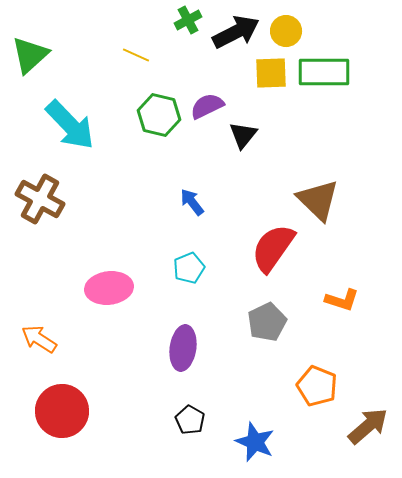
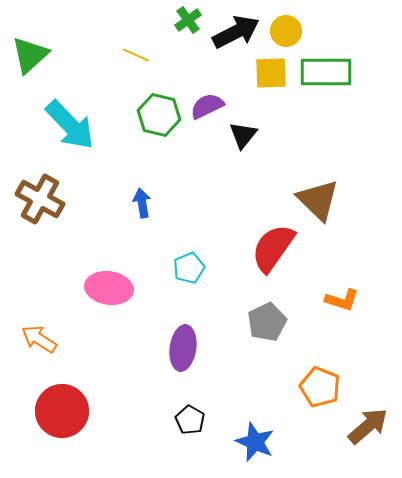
green cross: rotated 8 degrees counterclockwise
green rectangle: moved 2 px right
blue arrow: moved 50 px left, 1 px down; rotated 28 degrees clockwise
pink ellipse: rotated 15 degrees clockwise
orange pentagon: moved 3 px right, 1 px down
